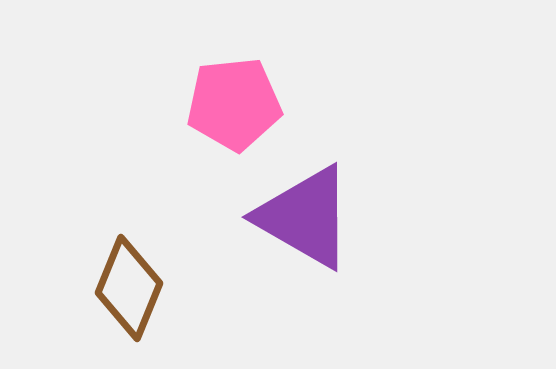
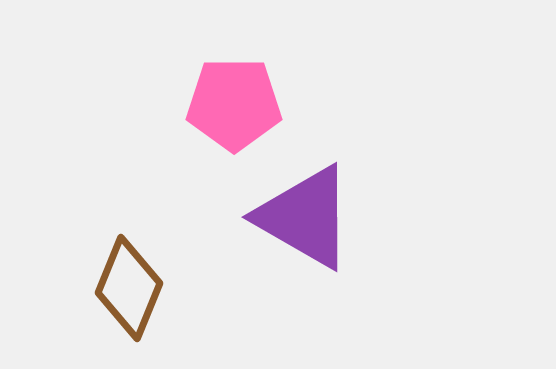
pink pentagon: rotated 6 degrees clockwise
